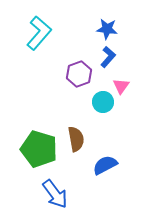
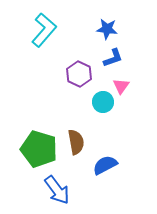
cyan L-shape: moved 5 px right, 3 px up
blue L-shape: moved 5 px right, 1 px down; rotated 30 degrees clockwise
purple hexagon: rotated 15 degrees counterclockwise
brown semicircle: moved 3 px down
blue arrow: moved 2 px right, 4 px up
